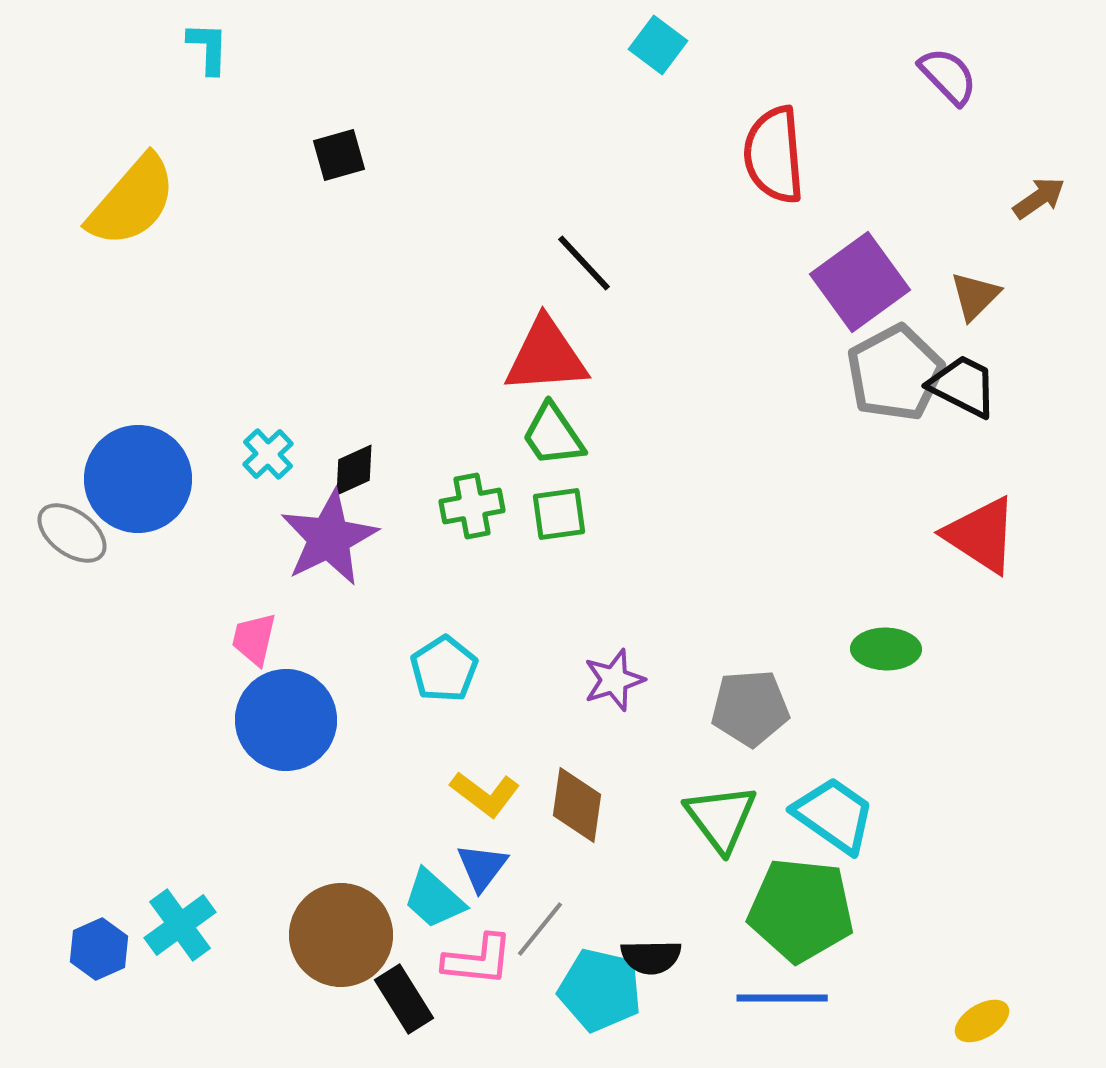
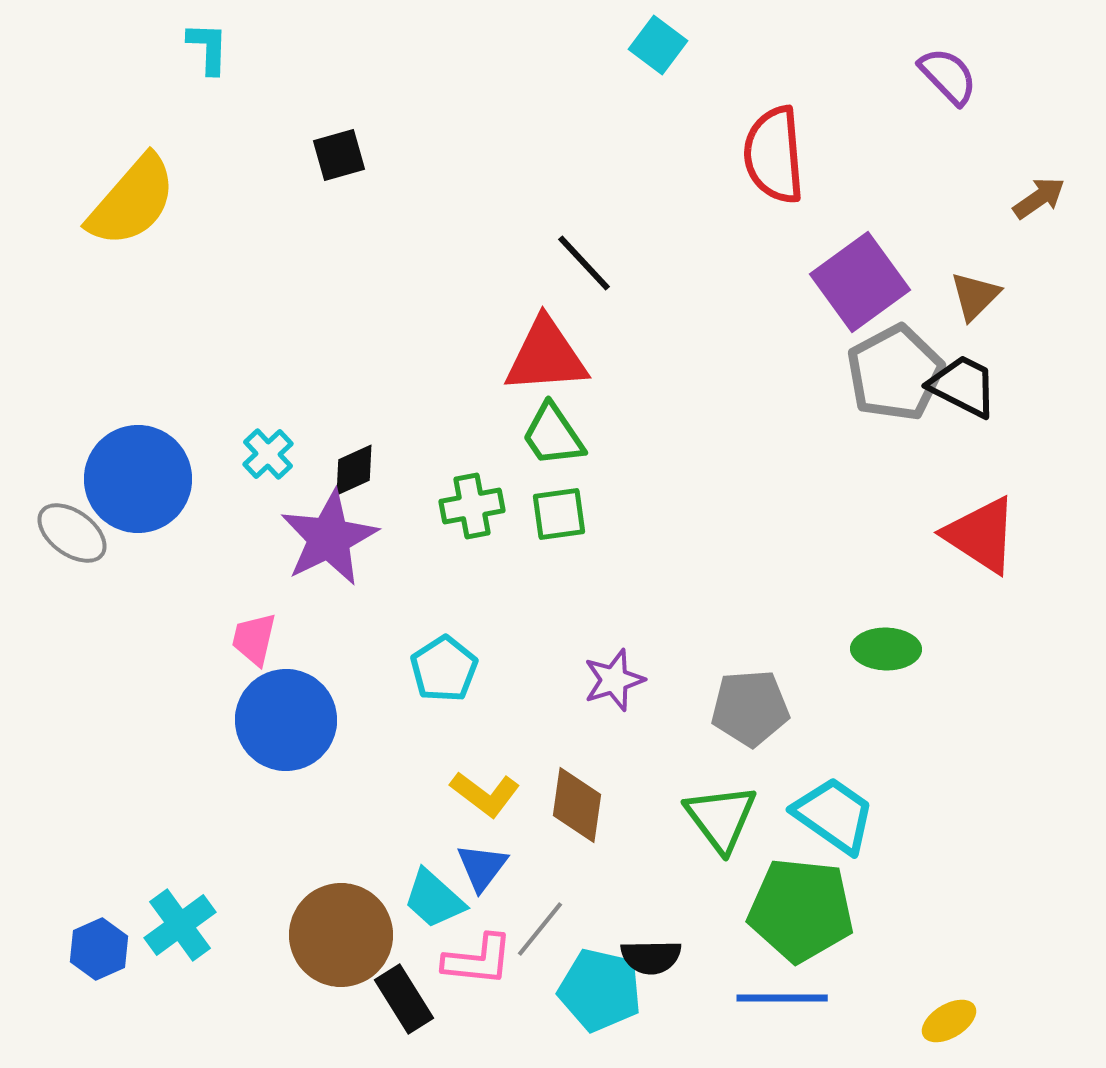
yellow ellipse at (982, 1021): moved 33 px left
